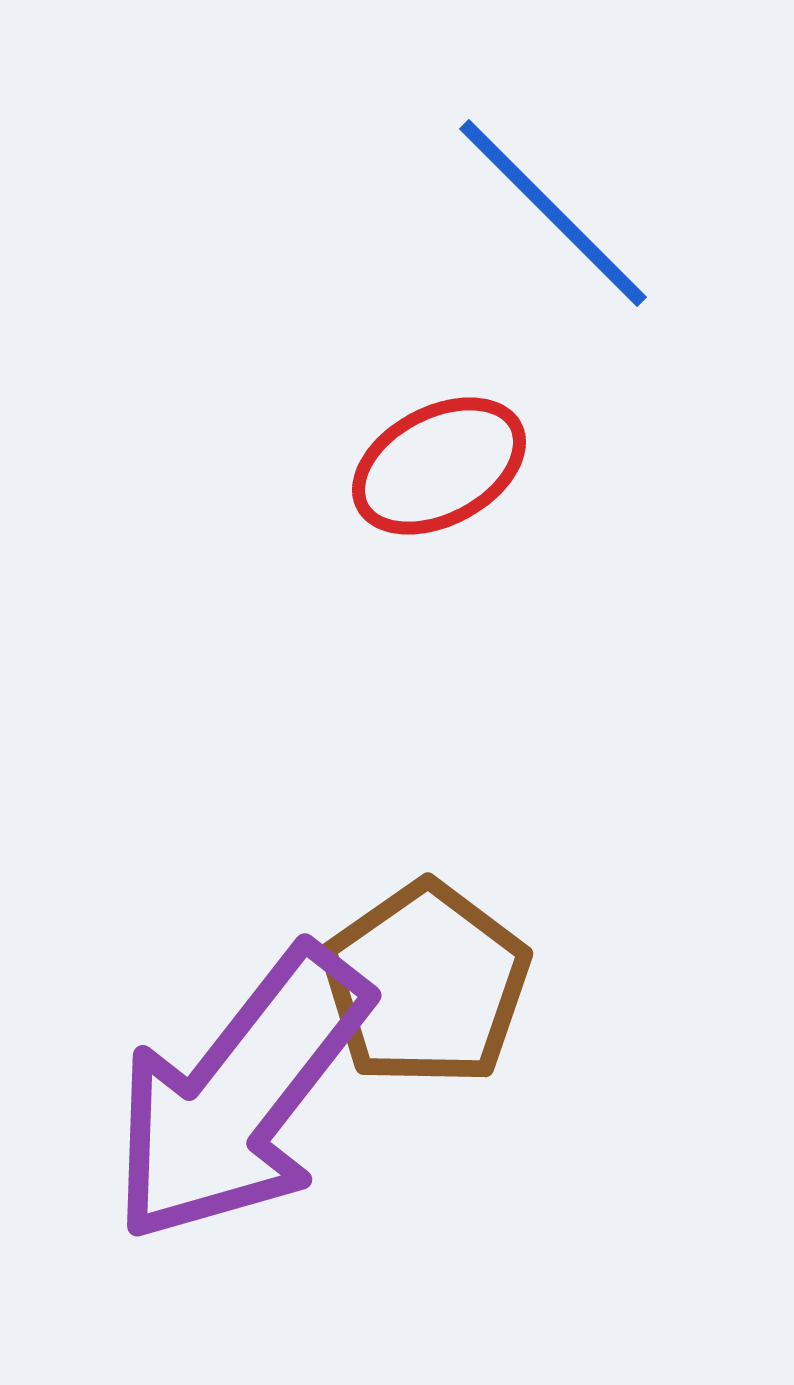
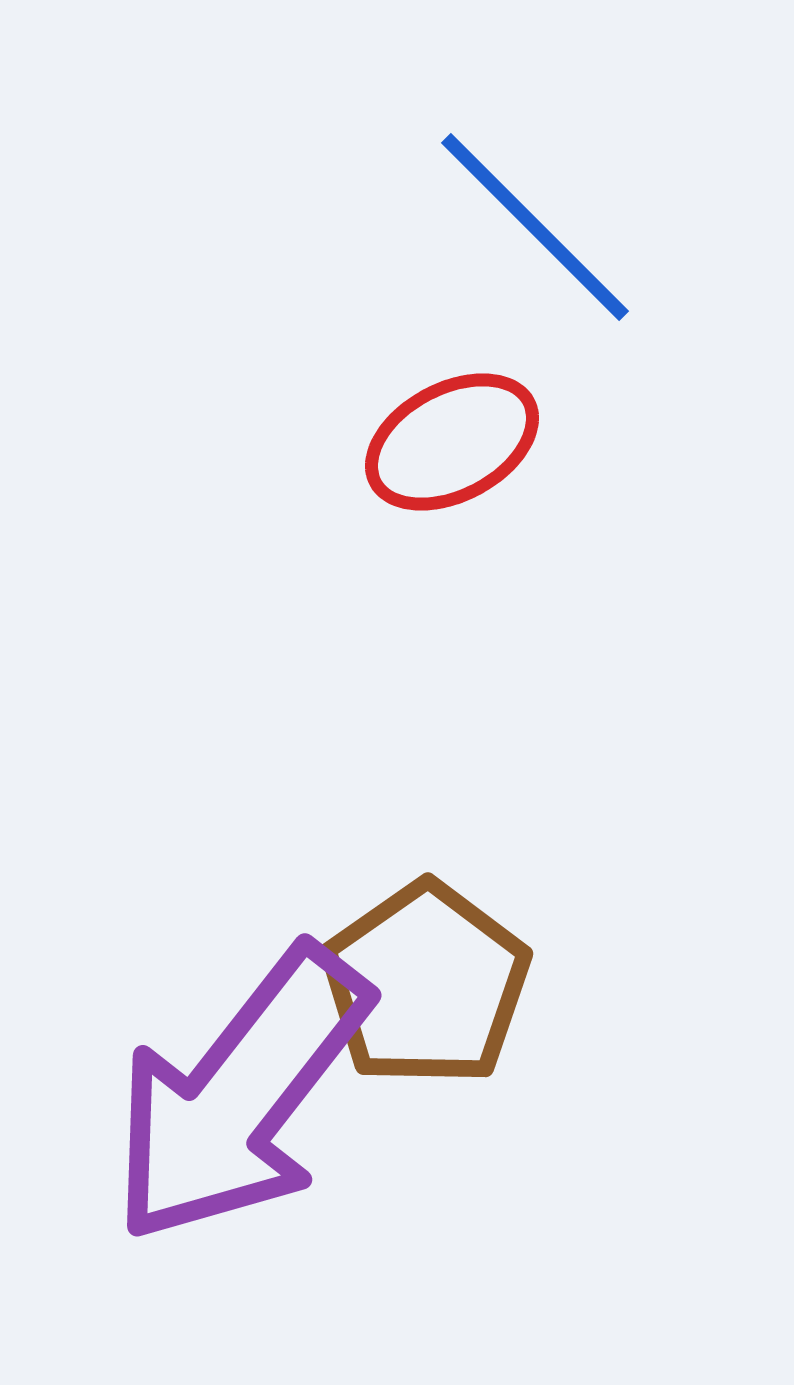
blue line: moved 18 px left, 14 px down
red ellipse: moved 13 px right, 24 px up
